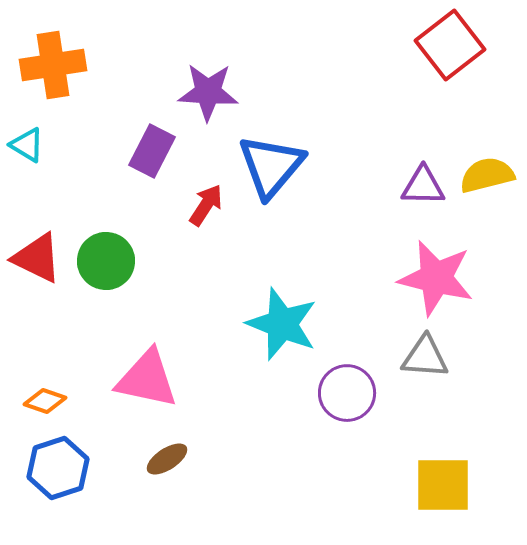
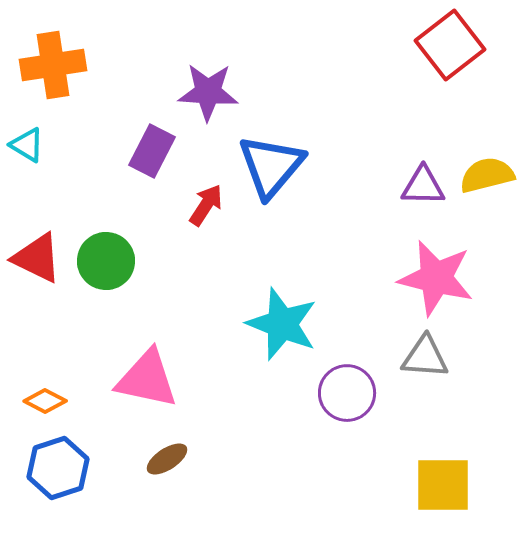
orange diamond: rotated 9 degrees clockwise
